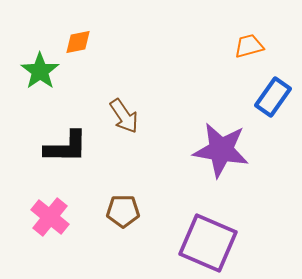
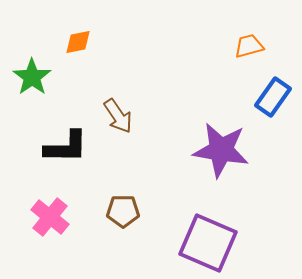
green star: moved 8 px left, 6 px down
brown arrow: moved 6 px left
